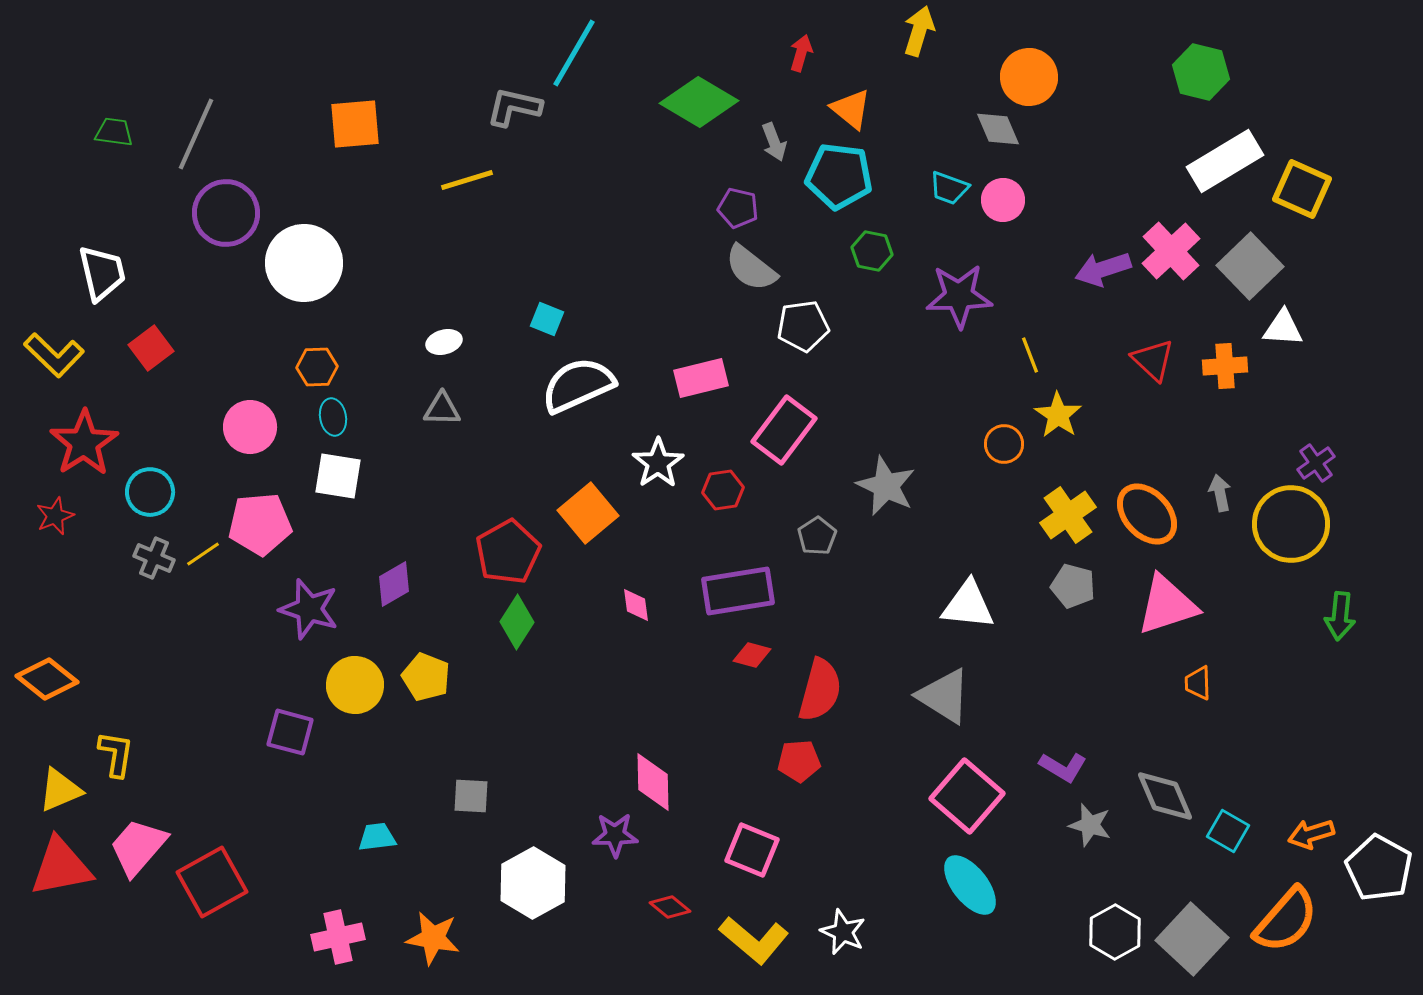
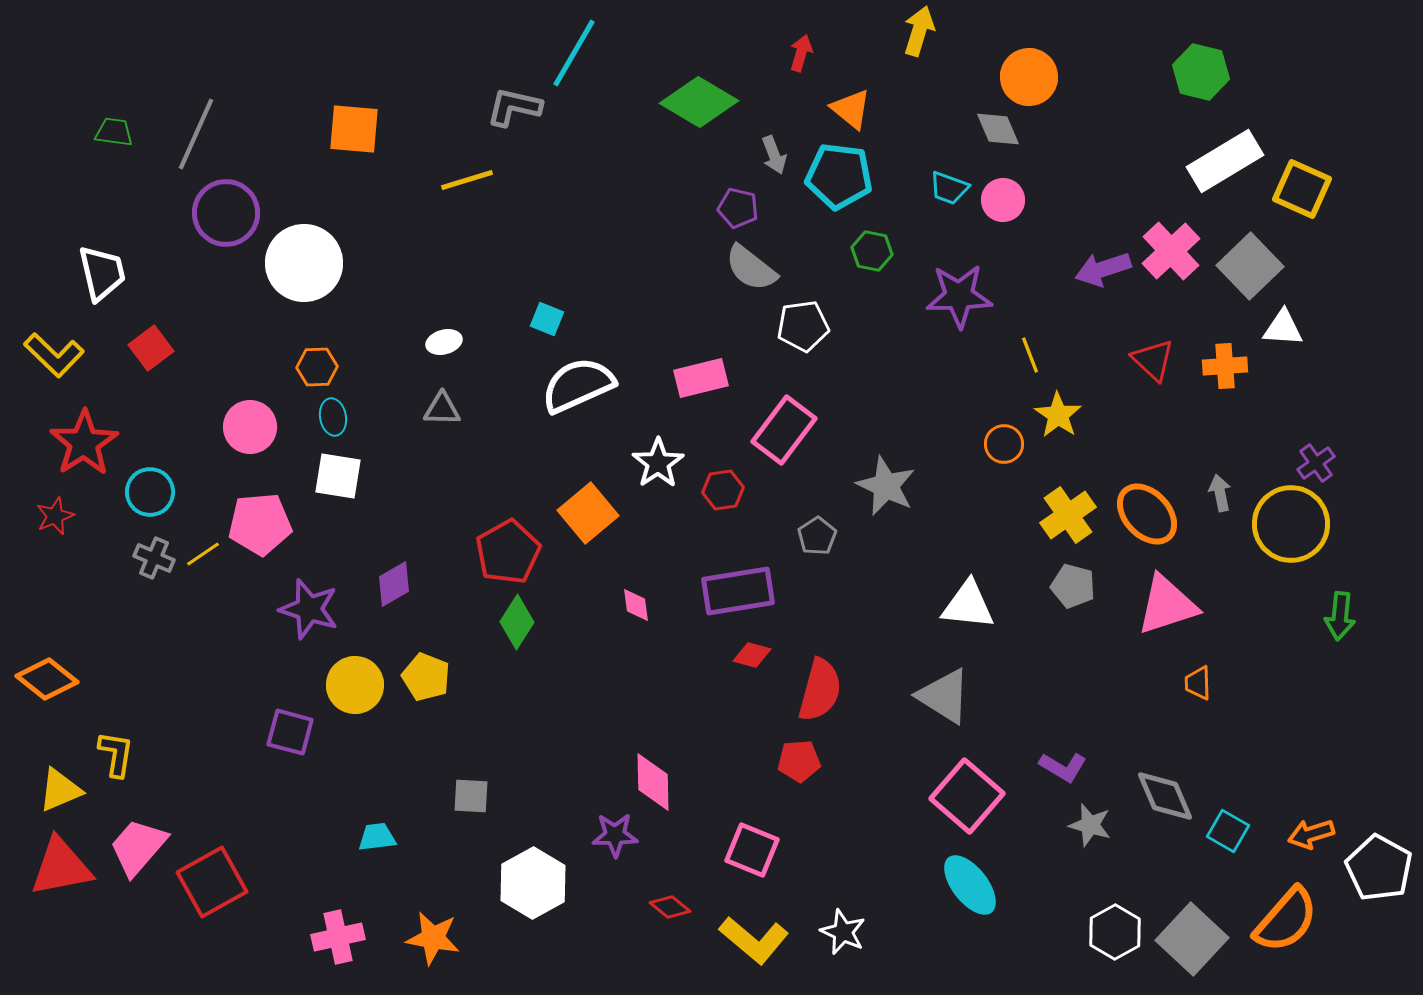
orange square at (355, 124): moved 1 px left, 5 px down; rotated 10 degrees clockwise
gray arrow at (774, 142): moved 13 px down
